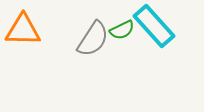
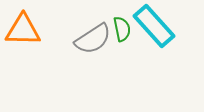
green semicircle: moved 1 px up; rotated 75 degrees counterclockwise
gray semicircle: rotated 24 degrees clockwise
